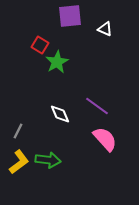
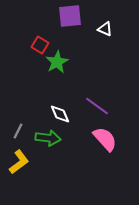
green arrow: moved 22 px up
